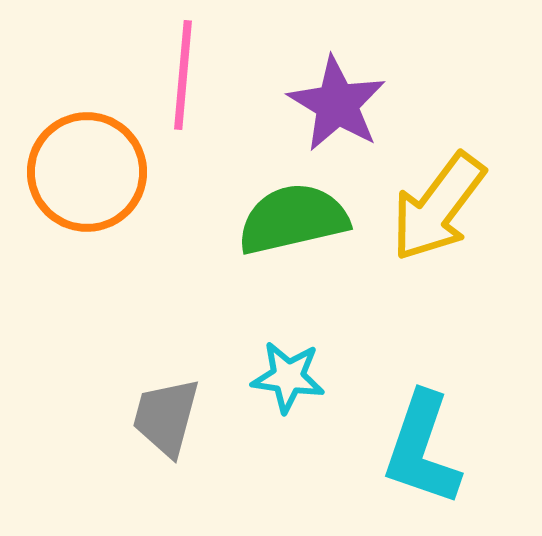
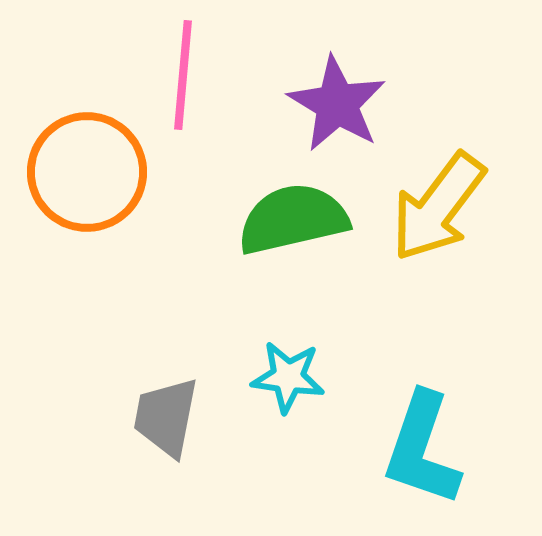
gray trapezoid: rotated 4 degrees counterclockwise
